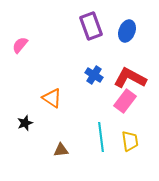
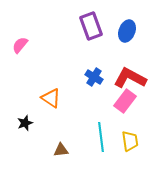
blue cross: moved 2 px down
orange triangle: moved 1 px left
